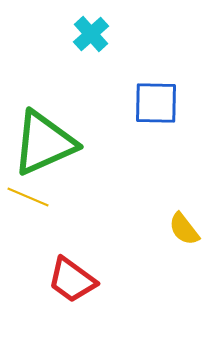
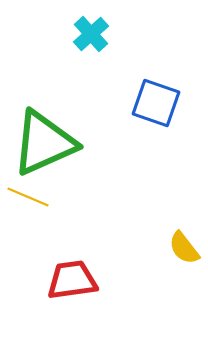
blue square: rotated 18 degrees clockwise
yellow semicircle: moved 19 px down
red trapezoid: rotated 136 degrees clockwise
